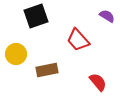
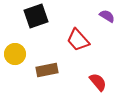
yellow circle: moved 1 px left
